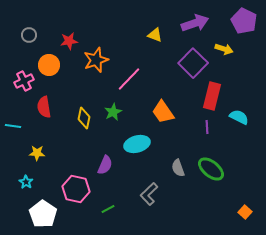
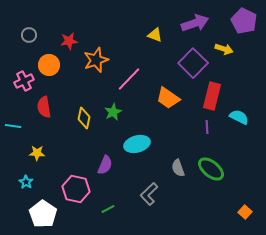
orange trapezoid: moved 5 px right, 14 px up; rotated 20 degrees counterclockwise
